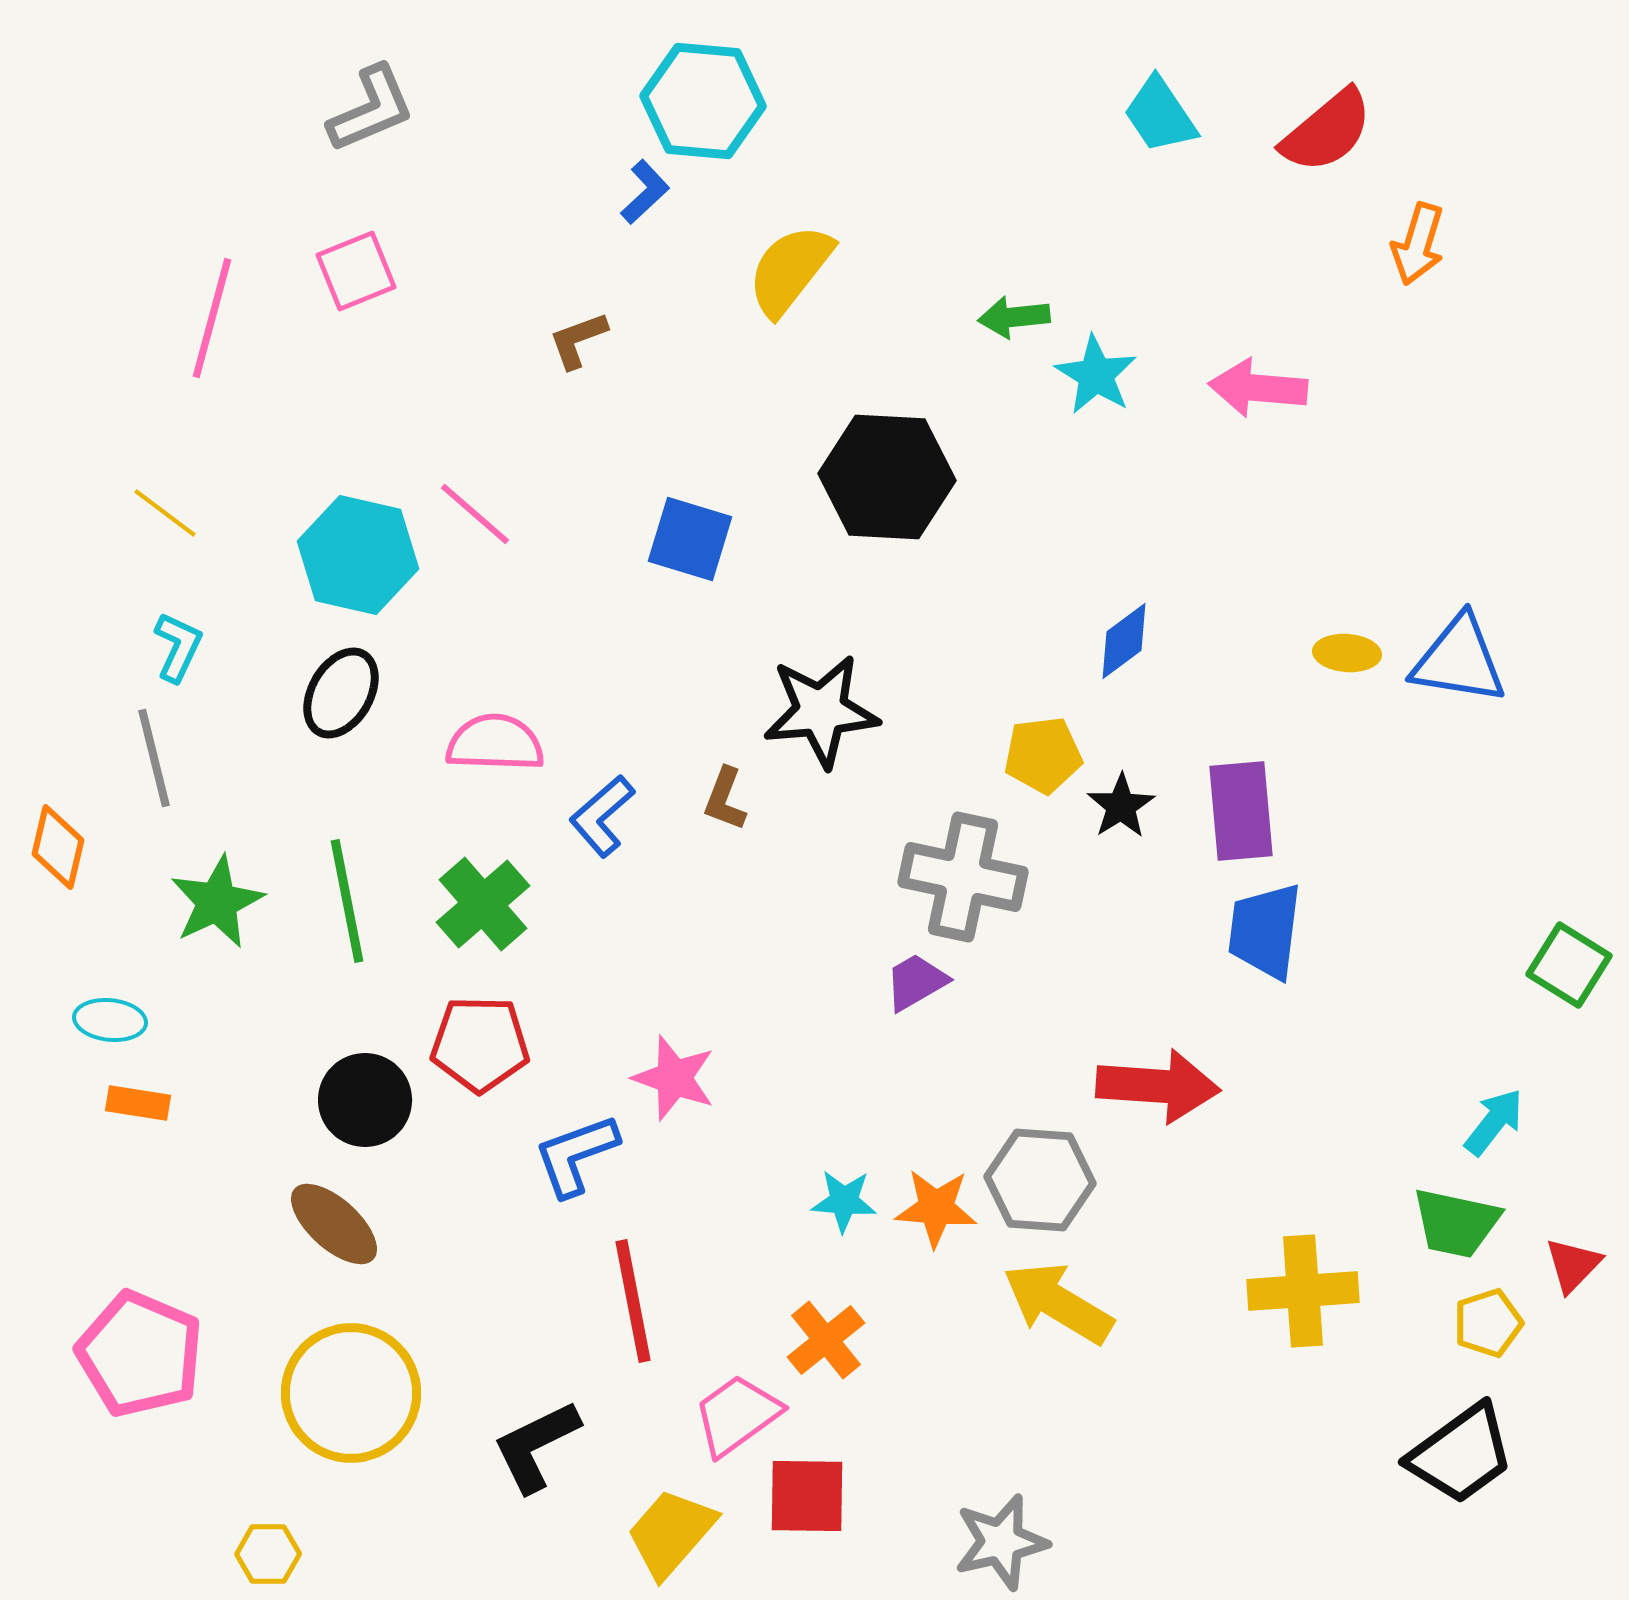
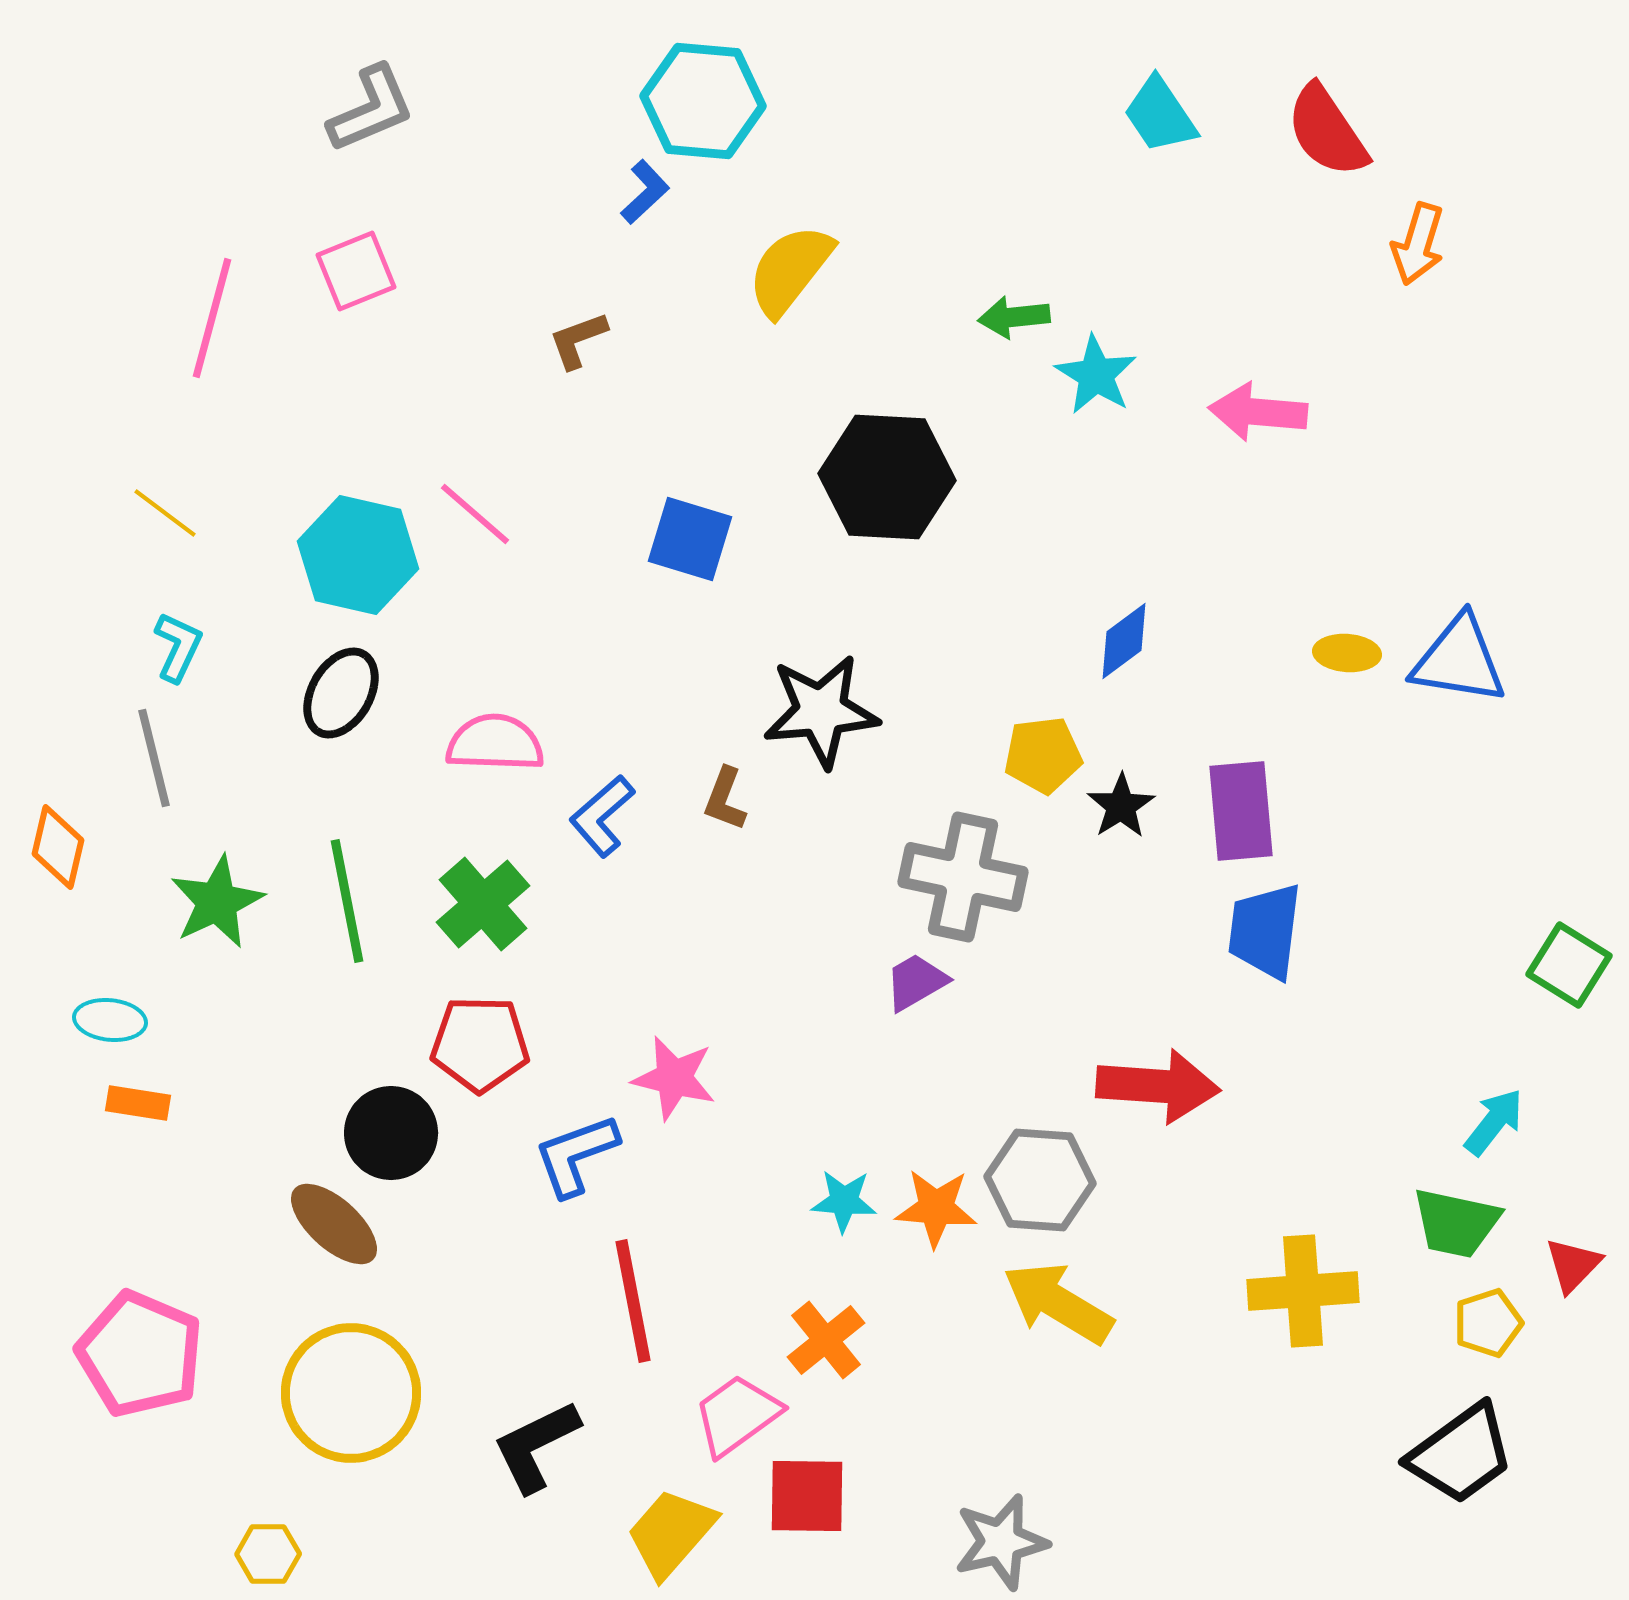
red semicircle at (1327, 131): rotated 96 degrees clockwise
pink arrow at (1258, 388): moved 24 px down
pink star at (674, 1078): rotated 6 degrees counterclockwise
black circle at (365, 1100): moved 26 px right, 33 px down
